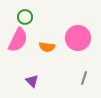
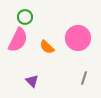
orange semicircle: rotated 35 degrees clockwise
